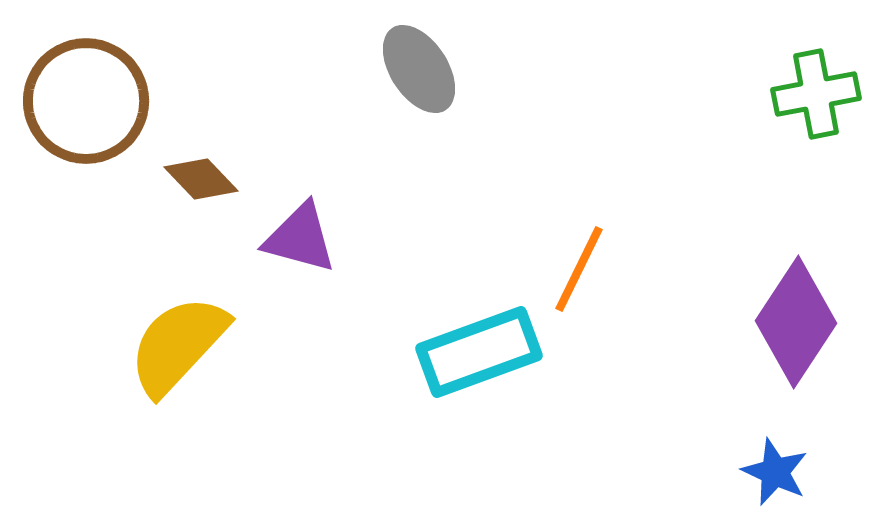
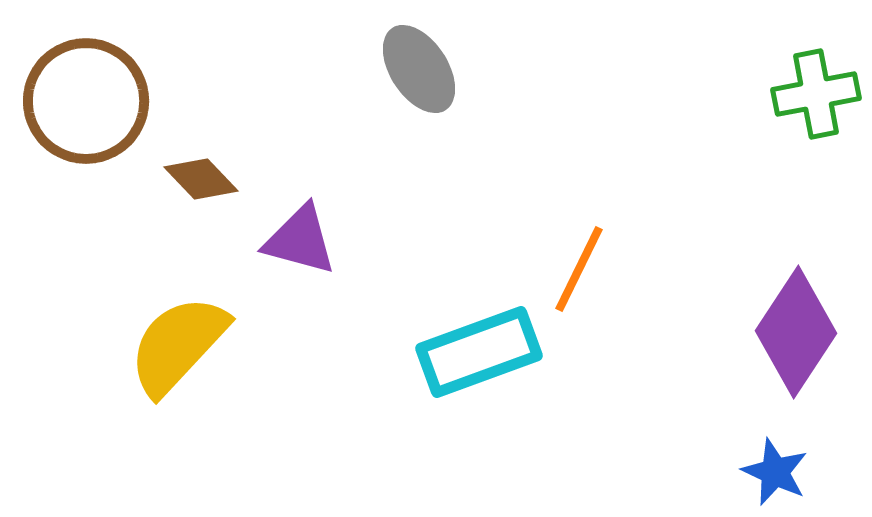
purple triangle: moved 2 px down
purple diamond: moved 10 px down
